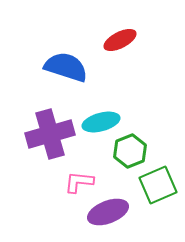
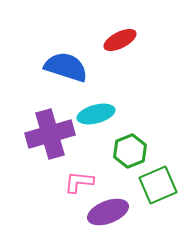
cyan ellipse: moved 5 px left, 8 px up
